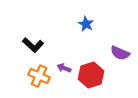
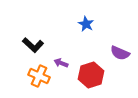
purple arrow: moved 3 px left, 5 px up
